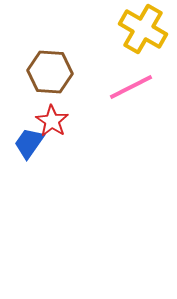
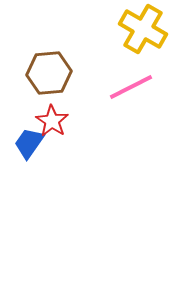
brown hexagon: moved 1 px left, 1 px down; rotated 9 degrees counterclockwise
